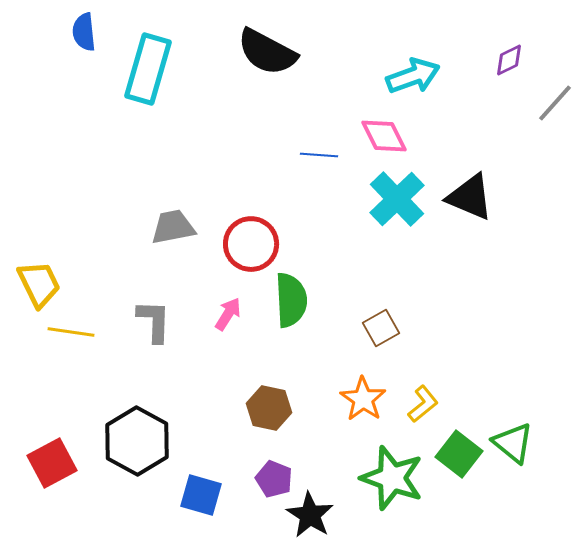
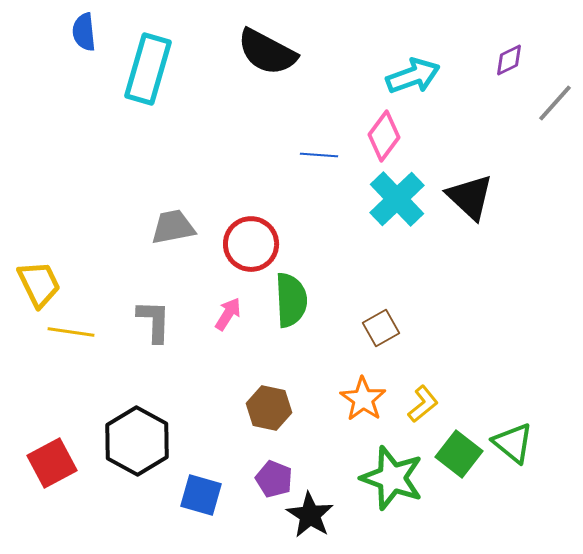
pink diamond: rotated 63 degrees clockwise
black triangle: rotated 20 degrees clockwise
